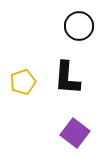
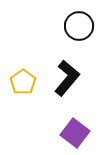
black L-shape: rotated 144 degrees counterclockwise
yellow pentagon: rotated 15 degrees counterclockwise
